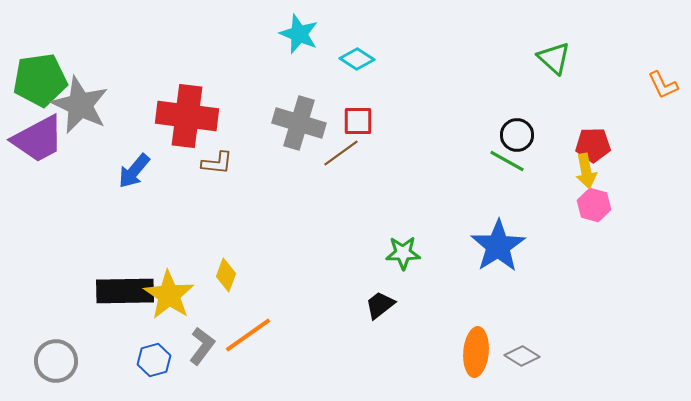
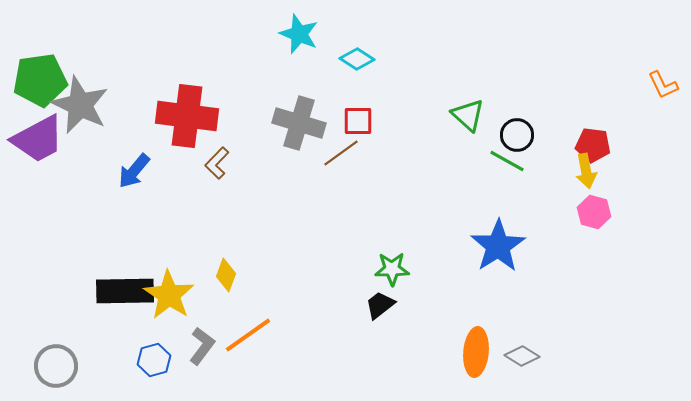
green triangle: moved 86 px left, 57 px down
red pentagon: rotated 8 degrees clockwise
brown L-shape: rotated 128 degrees clockwise
pink hexagon: moved 7 px down
green star: moved 11 px left, 16 px down
gray circle: moved 5 px down
